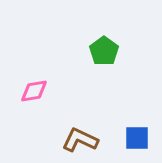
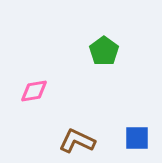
brown L-shape: moved 3 px left, 1 px down
